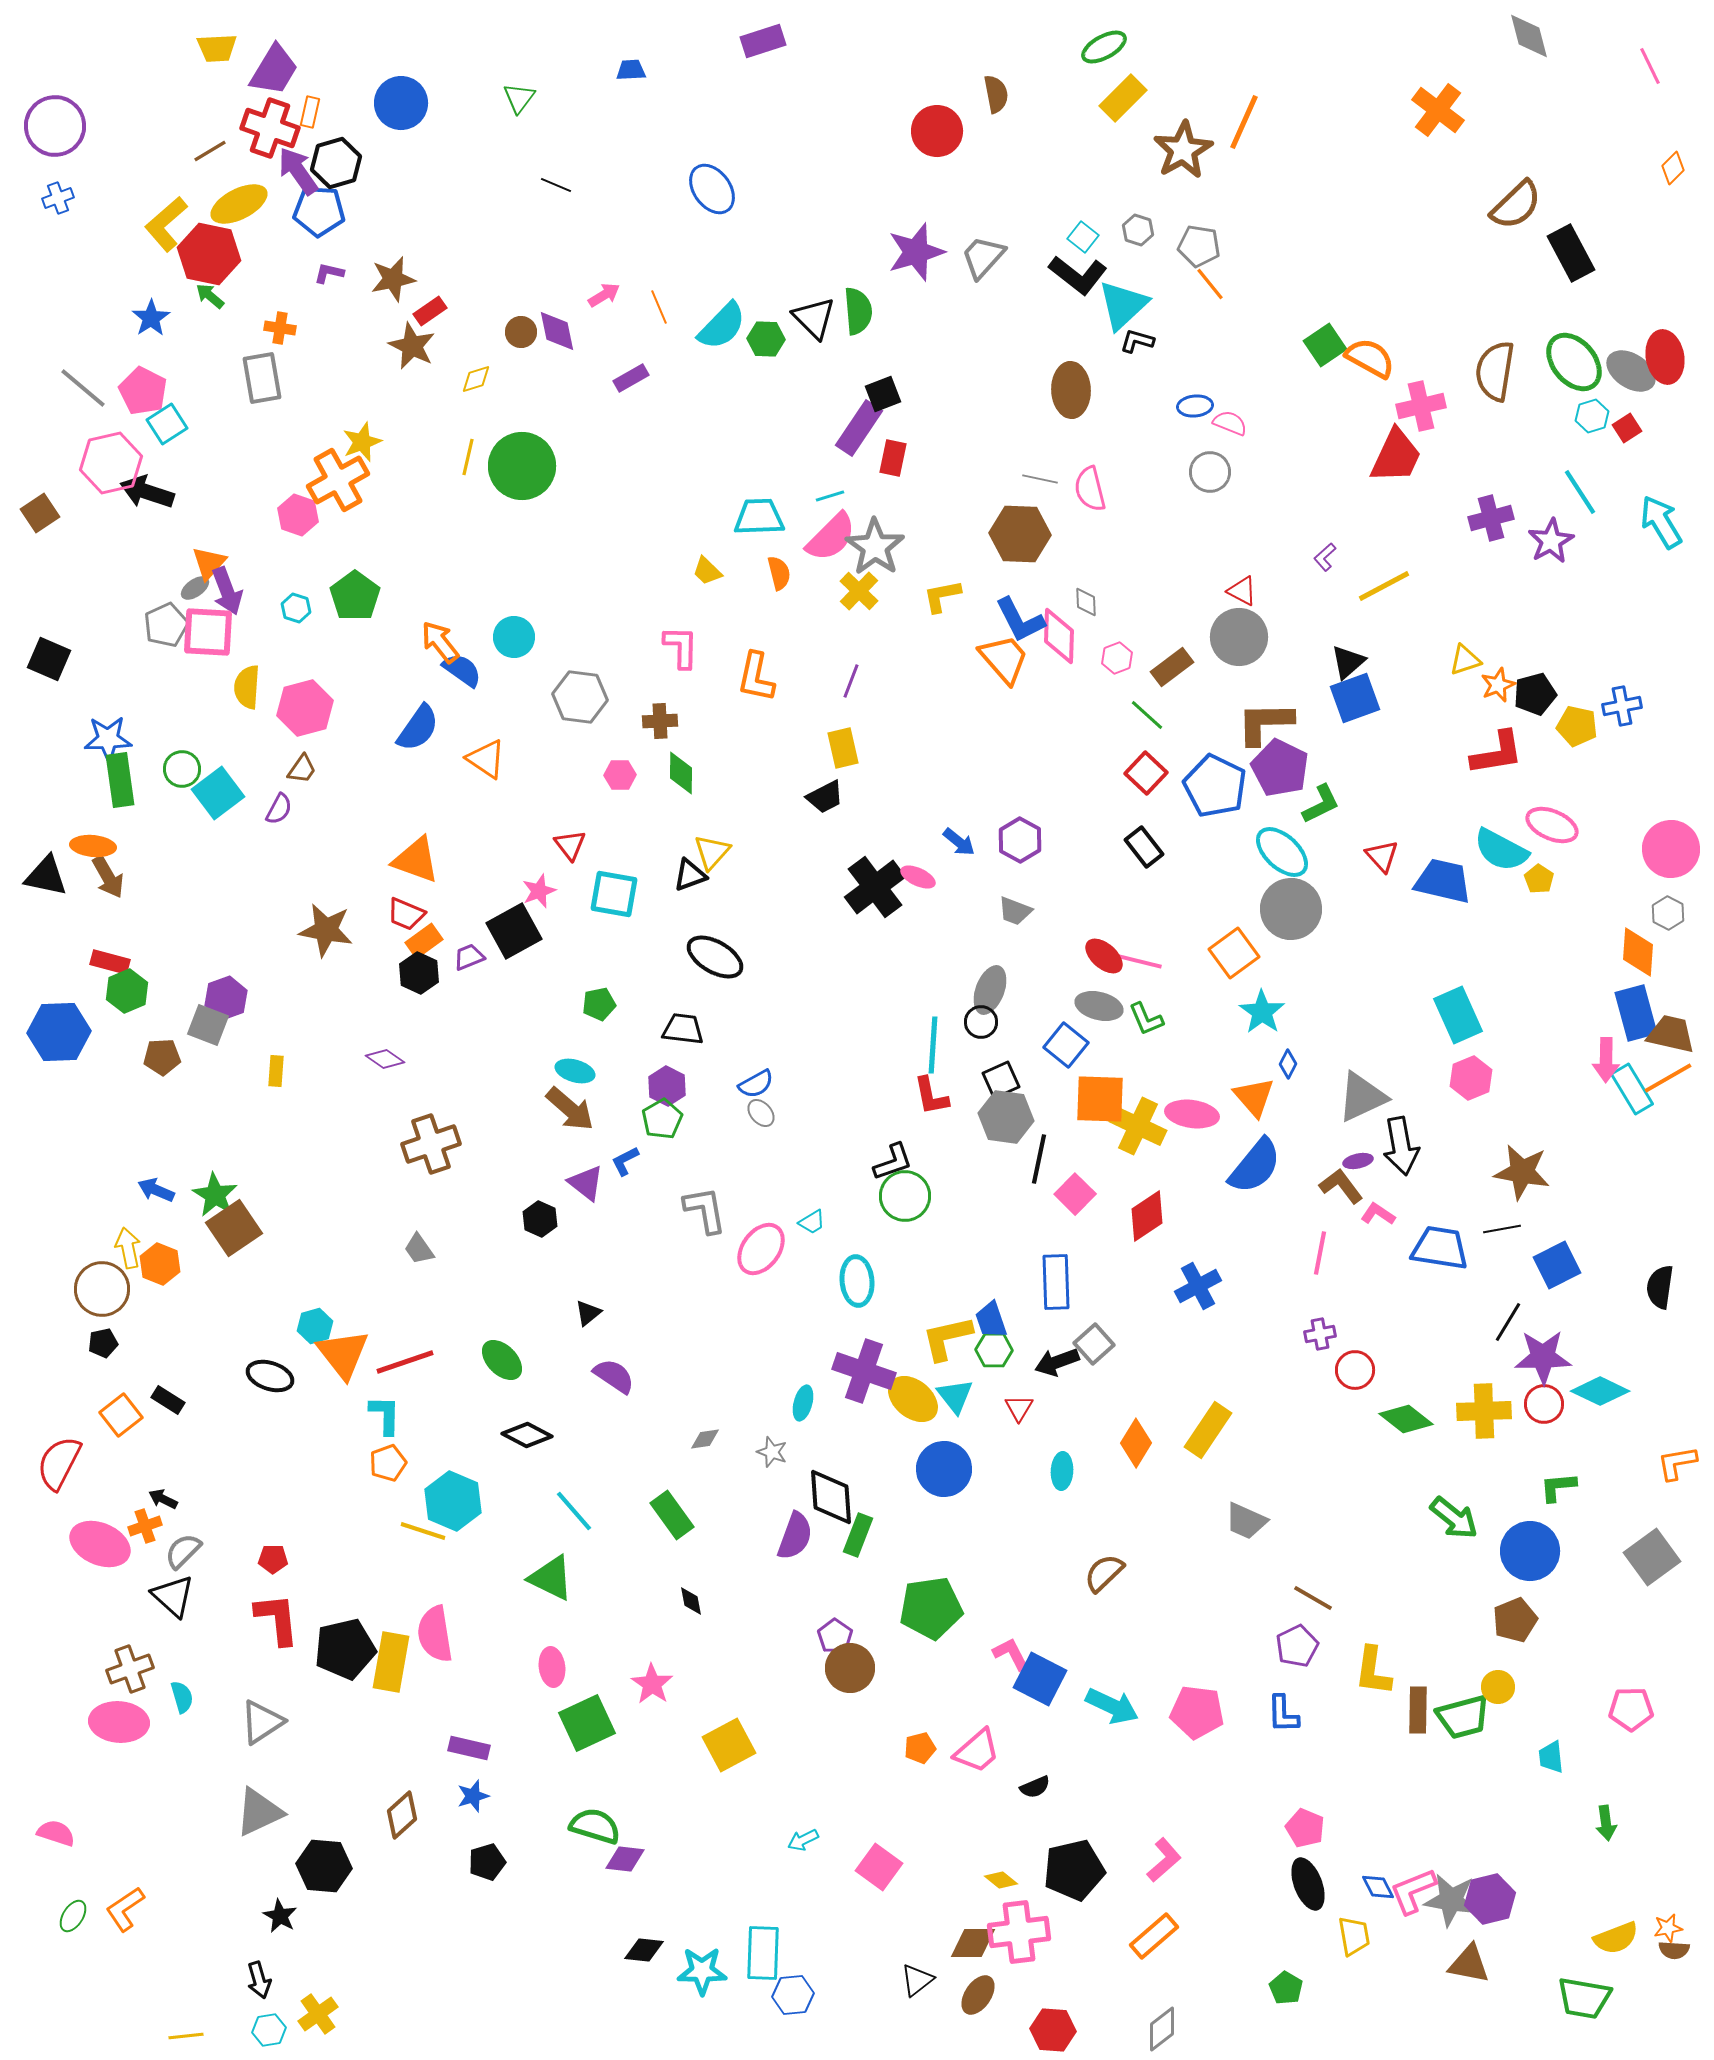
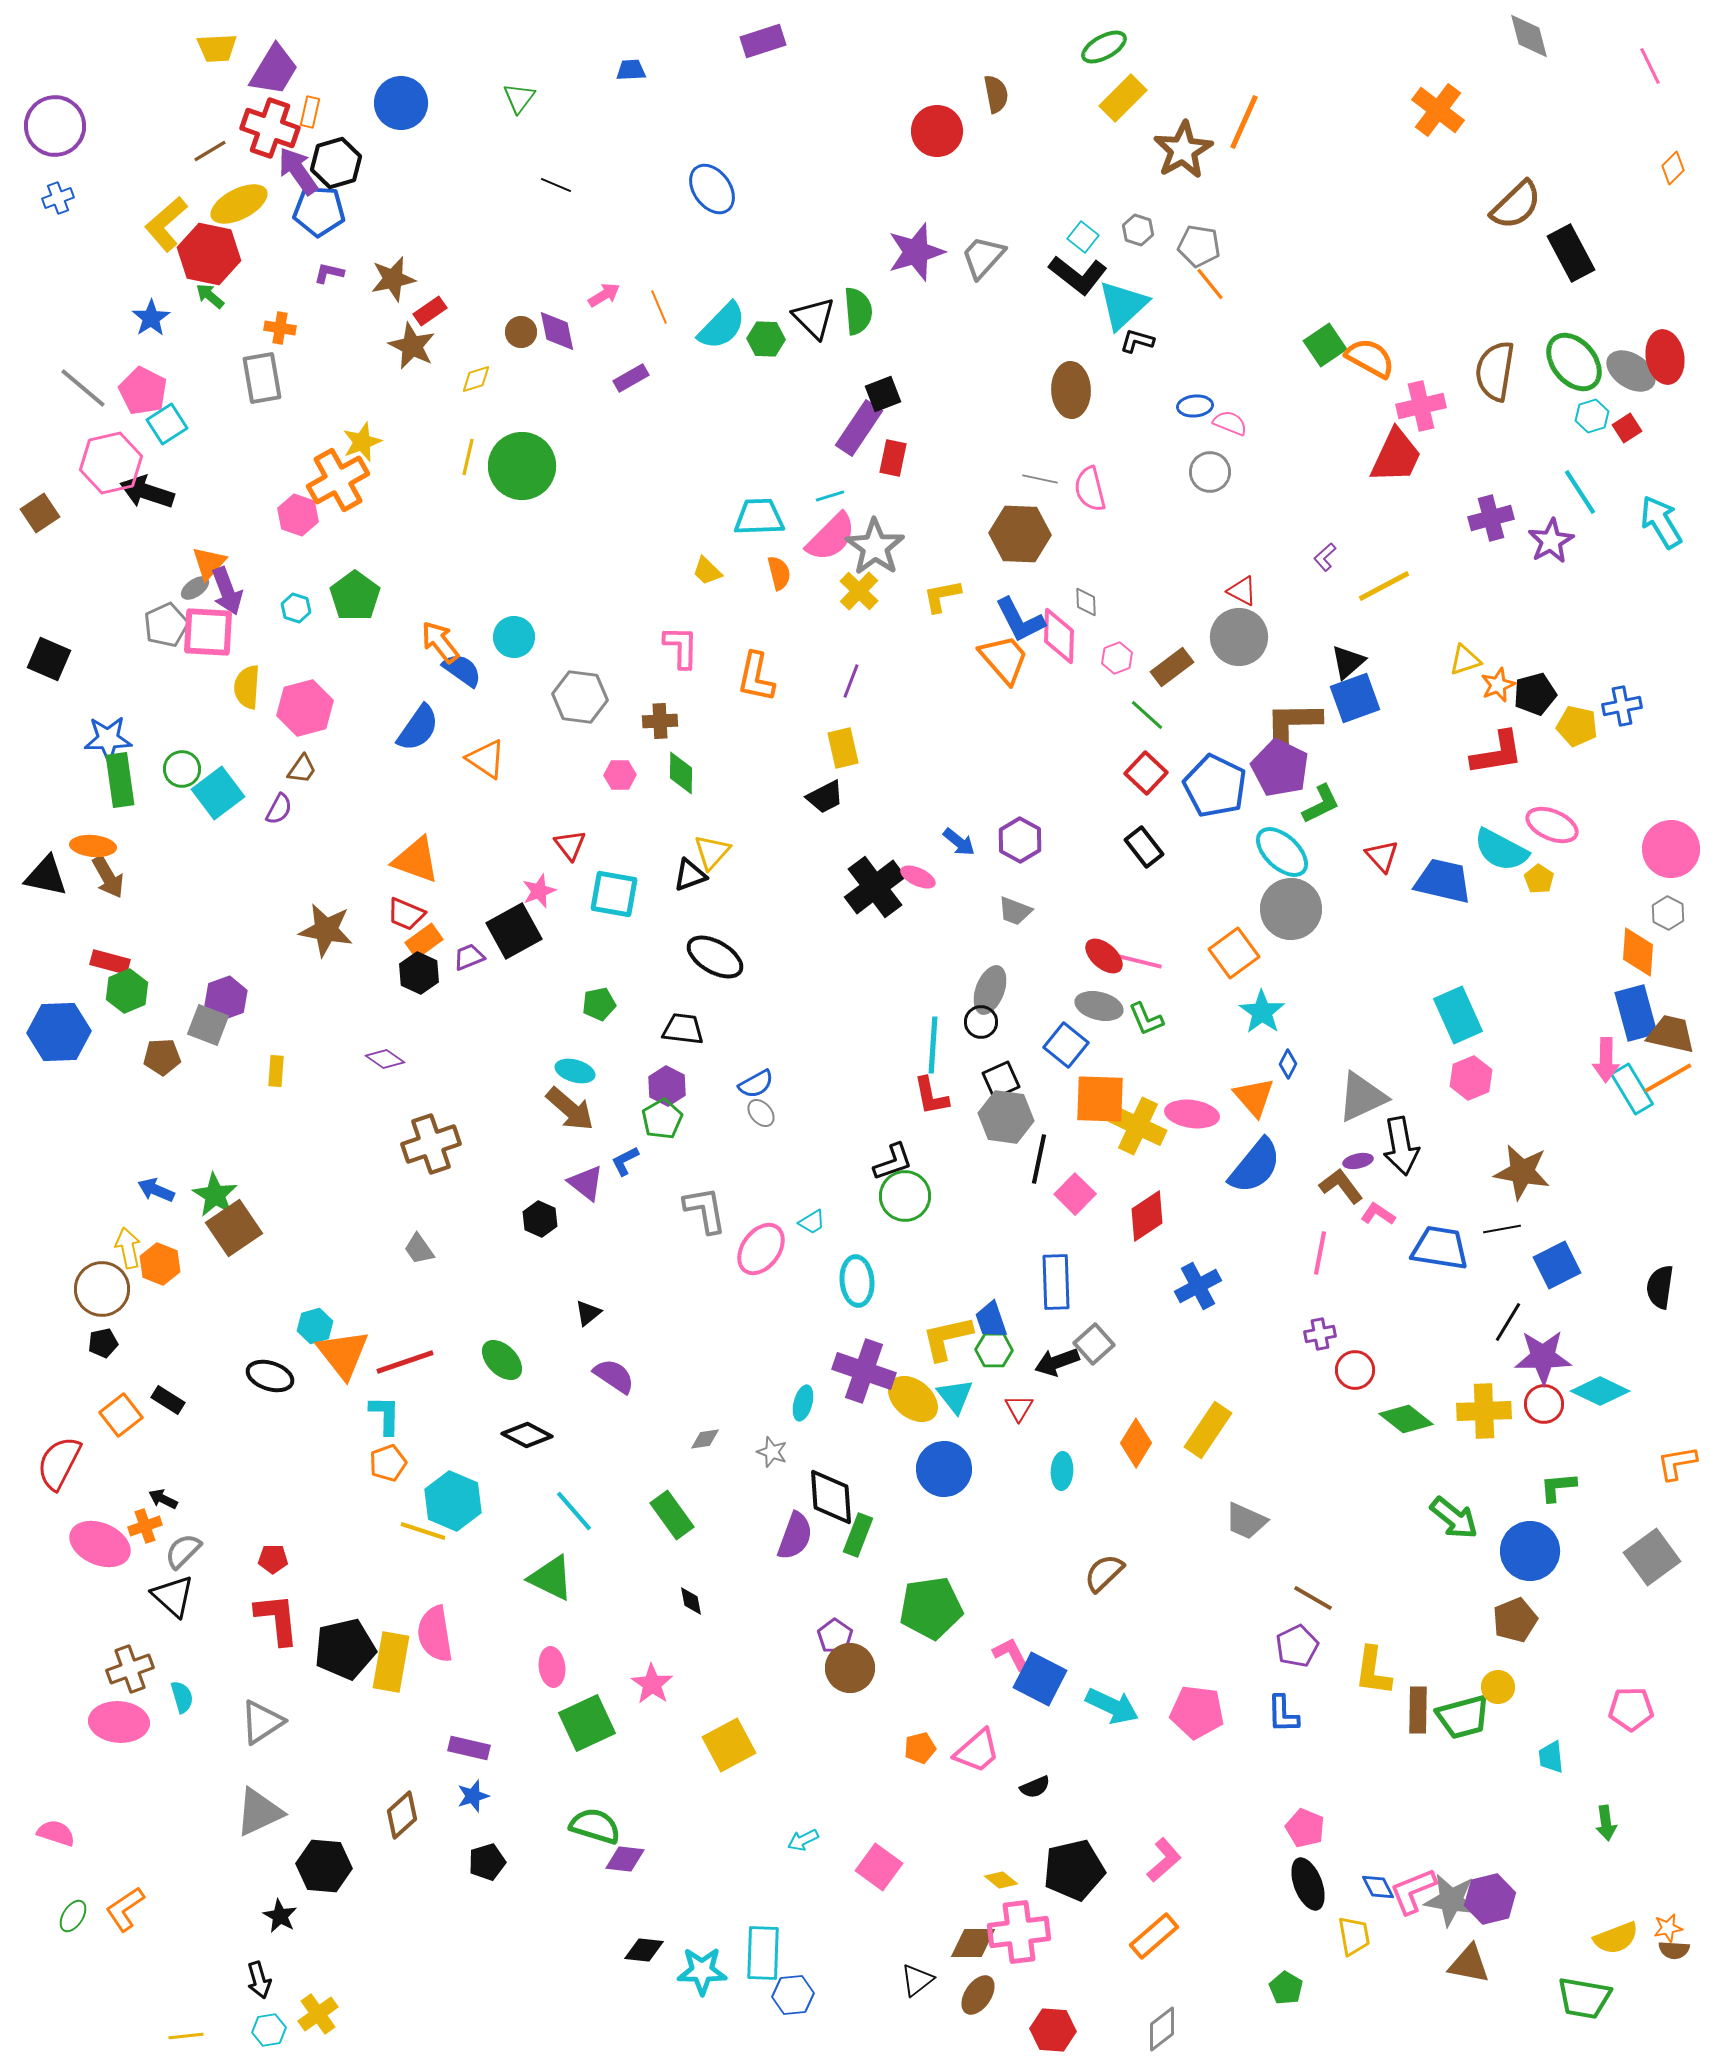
brown L-shape at (1265, 723): moved 28 px right
